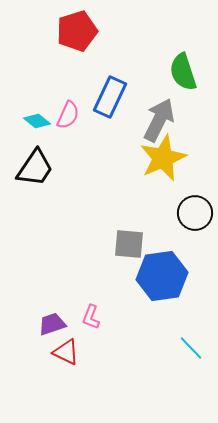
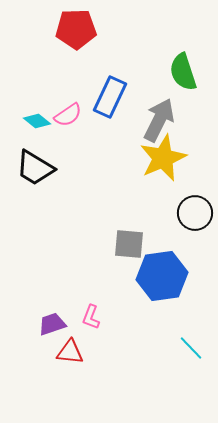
red pentagon: moved 1 px left, 2 px up; rotated 15 degrees clockwise
pink semicircle: rotated 32 degrees clockwise
black trapezoid: rotated 87 degrees clockwise
red triangle: moved 4 px right; rotated 20 degrees counterclockwise
